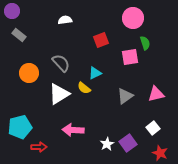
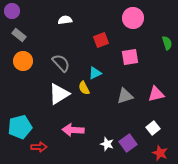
green semicircle: moved 22 px right
orange circle: moved 6 px left, 12 px up
yellow semicircle: rotated 24 degrees clockwise
gray triangle: rotated 18 degrees clockwise
white star: rotated 24 degrees counterclockwise
